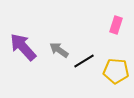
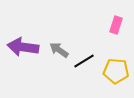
purple arrow: rotated 40 degrees counterclockwise
